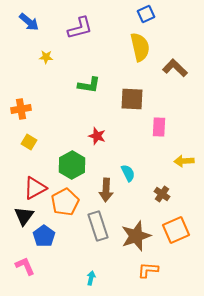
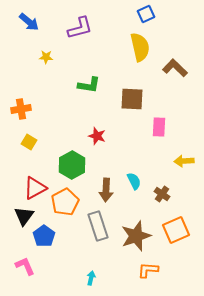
cyan semicircle: moved 6 px right, 8 px down
